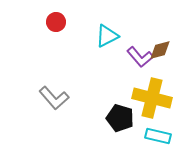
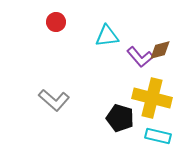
cyan triangle: rotated 20 degrees clockwise
gray L-shape: moved 2 px down; rotated 8 degrees counterclockwise
